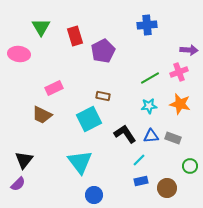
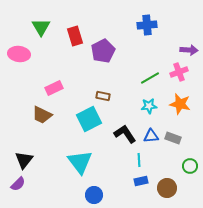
cyan line: rotated 48 degrees counterclockwise
